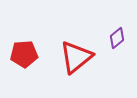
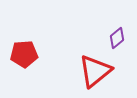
red triangle: moved 19 px right, 14 px down
